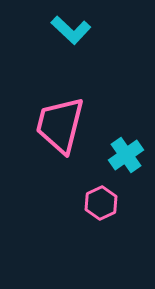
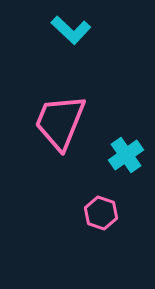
pink trapezoid: moved 3 px up; rotated 8 degrees clockwise
pink hexagon: moved 10 px down; rotated 16 degrees counterclockwise
